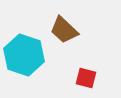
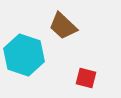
brown trapezoid: moved 1 px left, 4 px up
